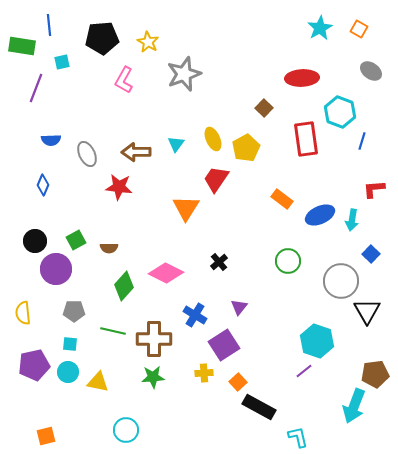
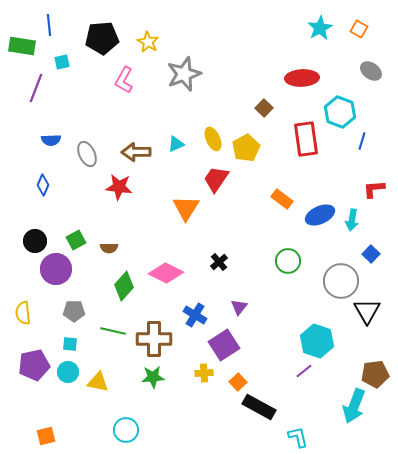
cyan triangle at (176, 144): rotated 30 degrees clockwise
